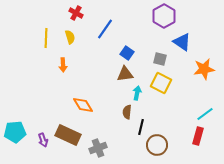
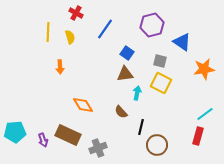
purple hexagon: moved 12 px left, 9 px down; rotated 15 degrees clockwise
yellow line: moved 2 px right, 6 px up
gray square: moved 2 px down
orange arrow: moved 3 px left, 2 px down
brown semicircle: moved 6 px left; rotated 48 degrees counterclockwise
